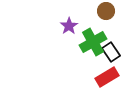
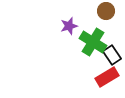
purple star: rotated 18 degrees clockwise
green cross: rotated 28 degrees counterclockwise
black rectangle: moved 1 px right, 3 px down
